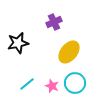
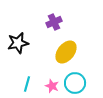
yellow ellipse: moved 3 px left
cyan line: rotated 35 degrees counterclockwise
